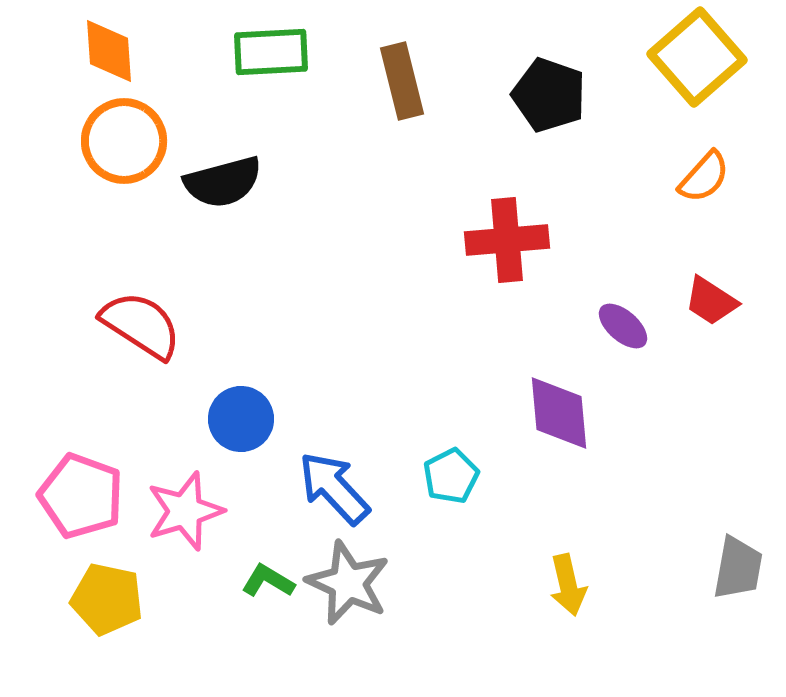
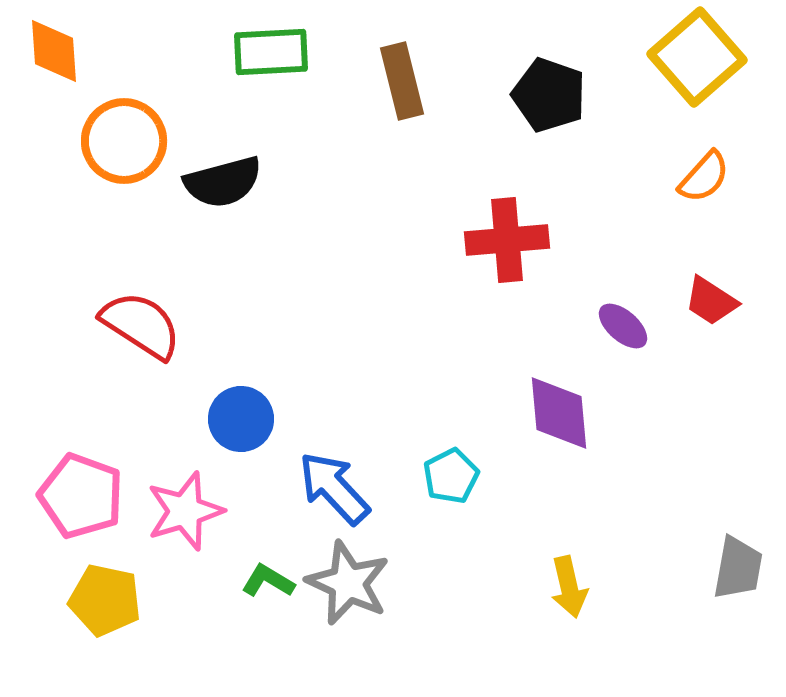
orange diamond: moved 55 px left
yellow arrow: moved 1 px right, 2 px down
yellow pentagon: moved 2 px left, 1 px down
